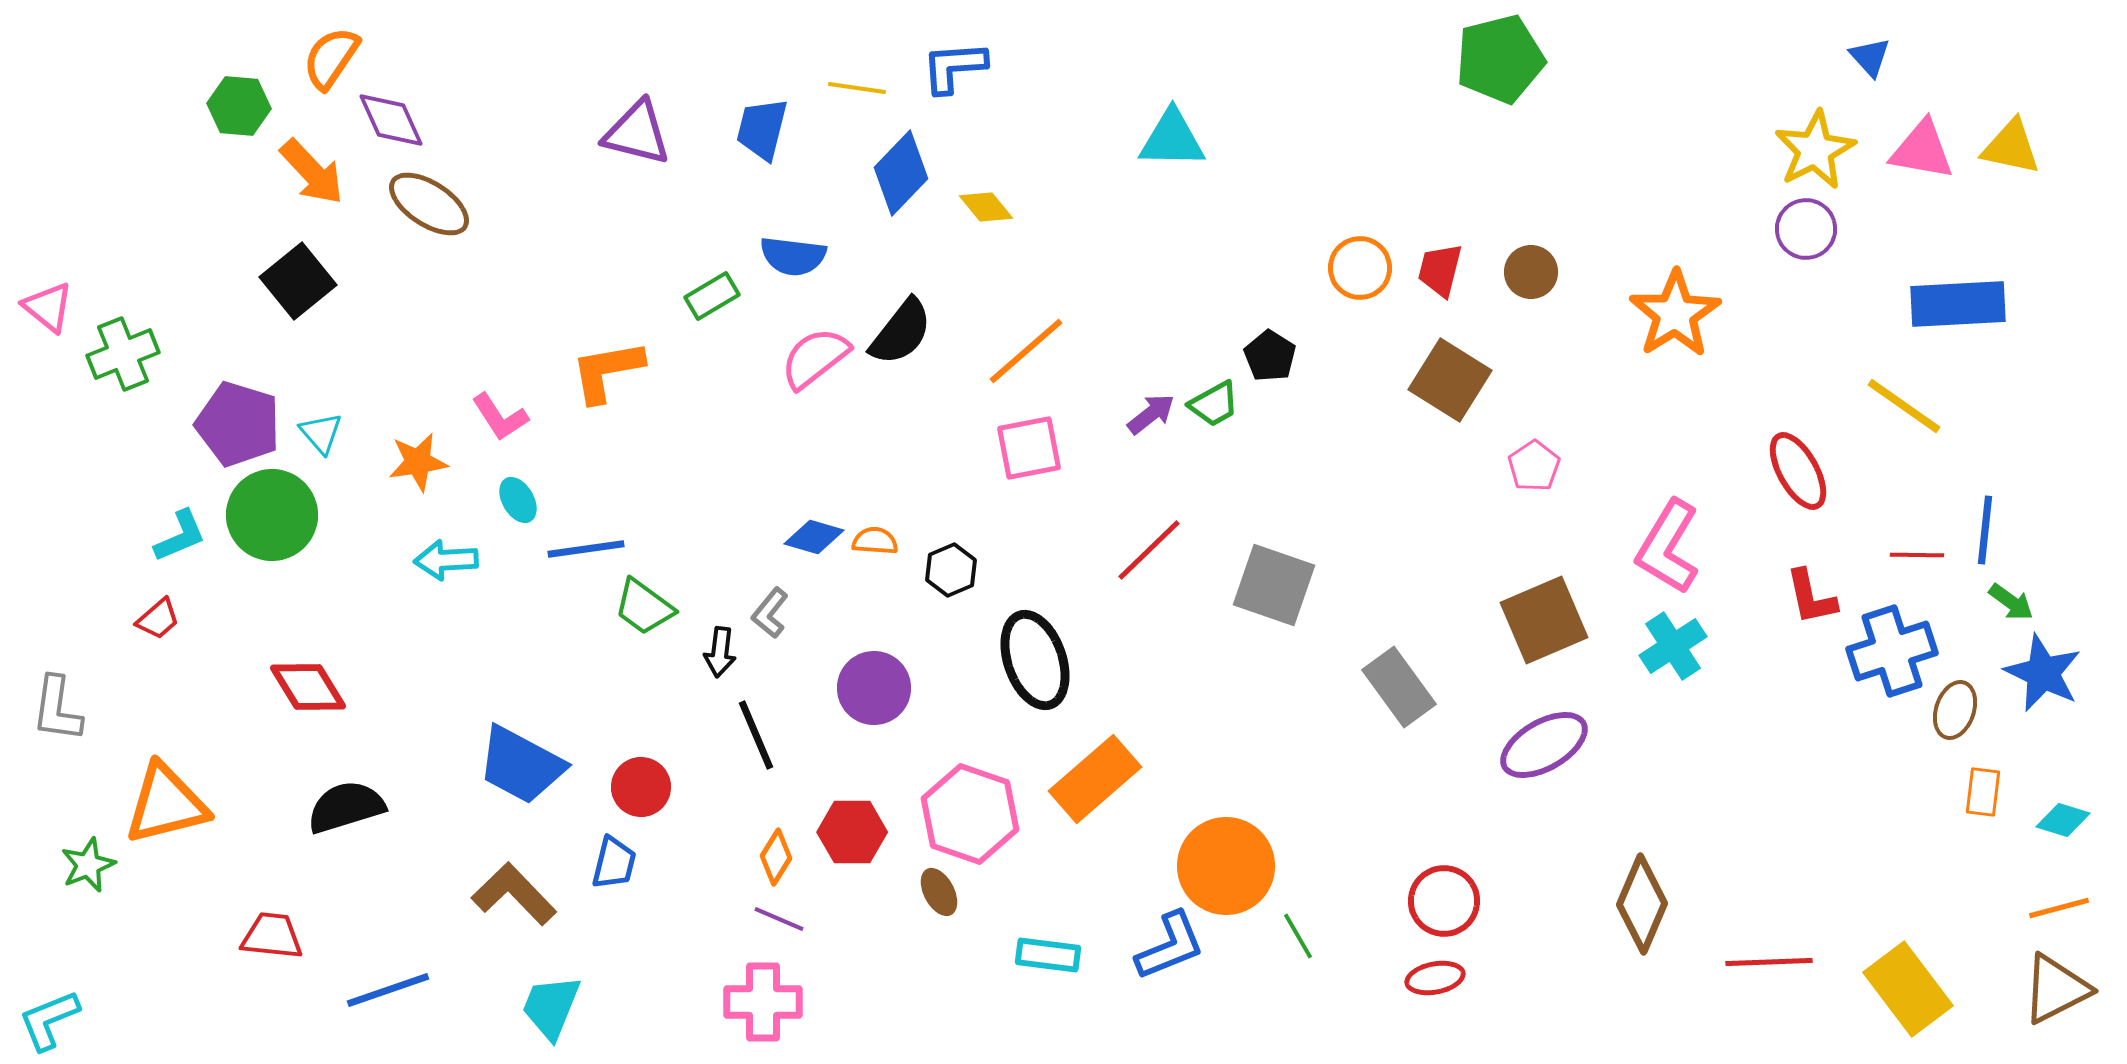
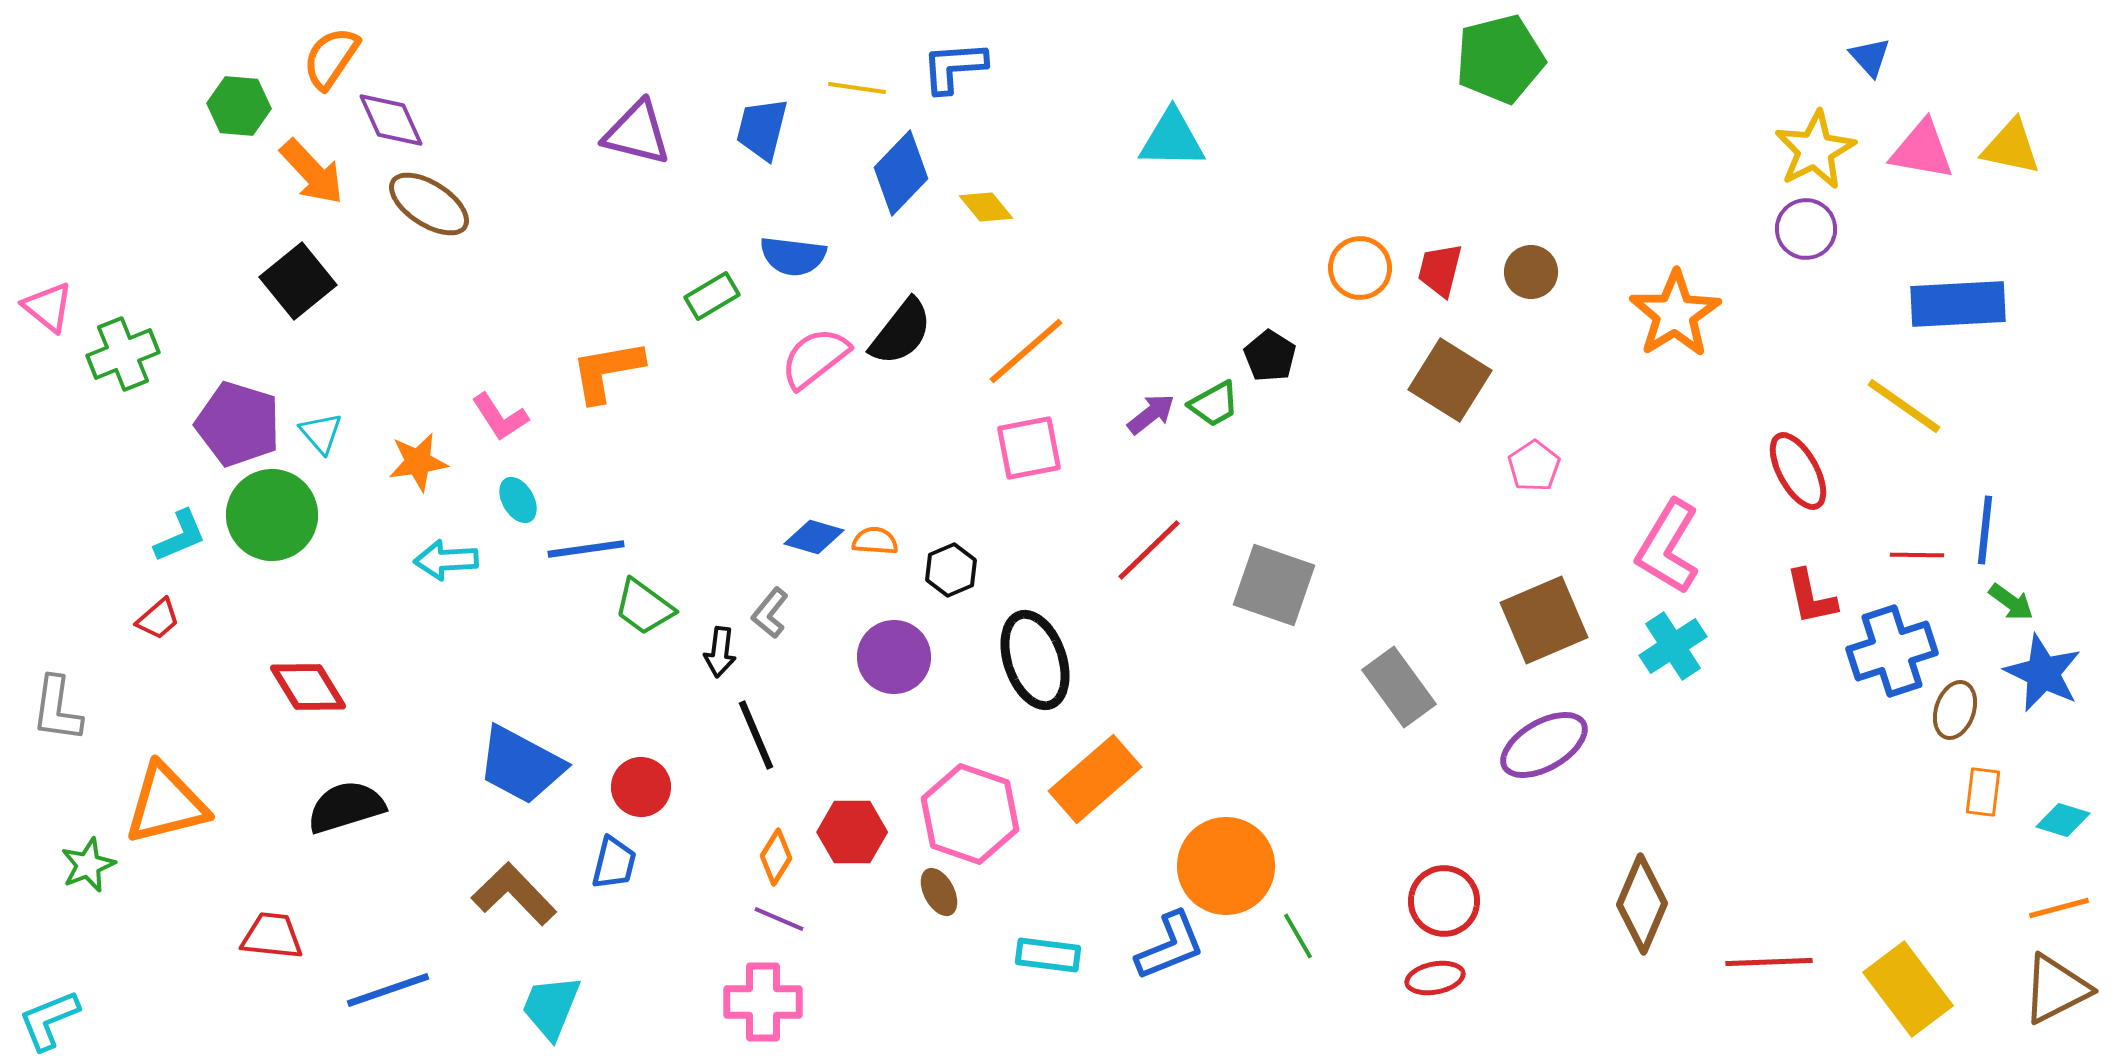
purple circle at (874, 688): moved 20 px right, 31 px up
